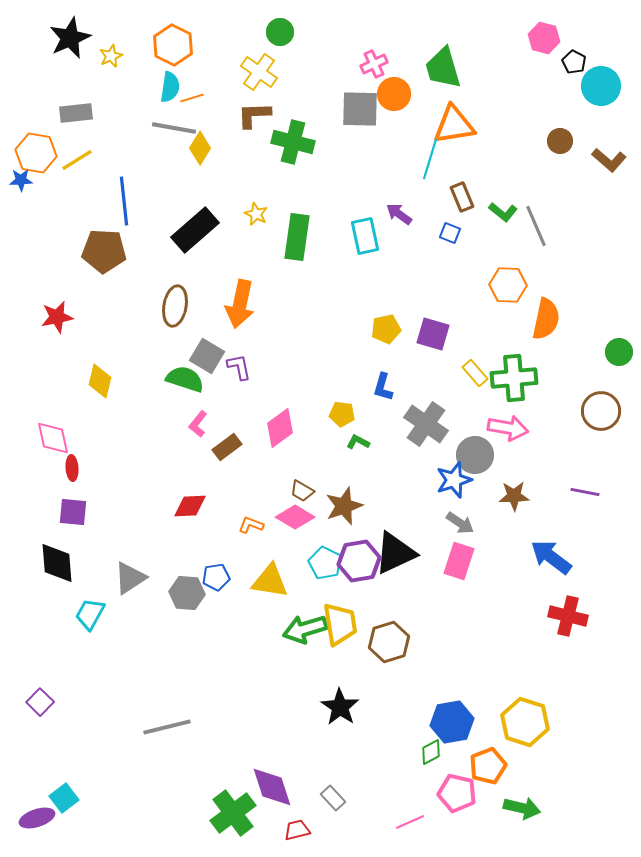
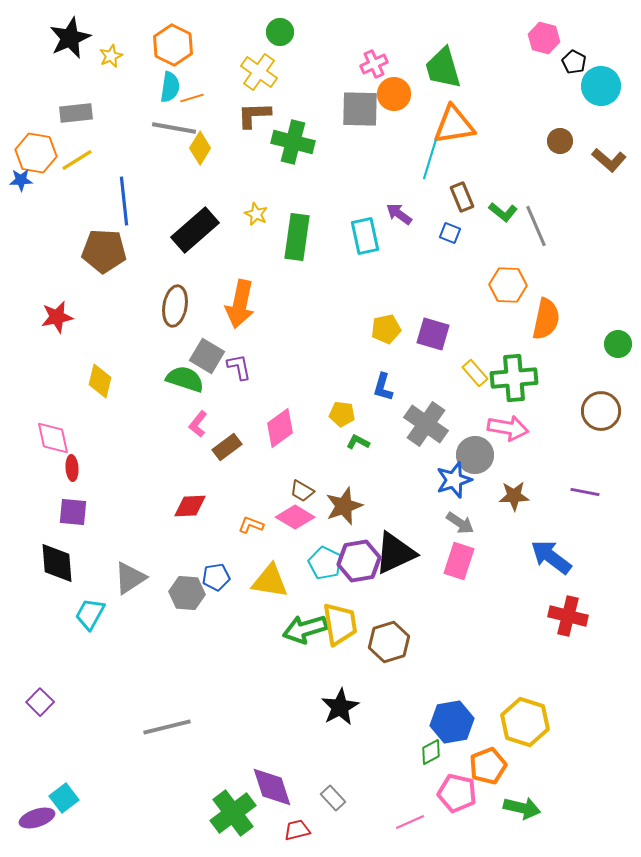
green circle at (619, 352): moved 1 px left, 8 px up
black star at (340, 707): rotated 9 degrees clockwise
